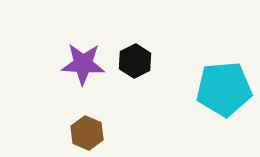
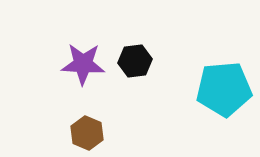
black hexagon: rotated 20 degrees clockwise
